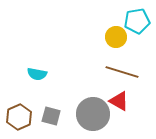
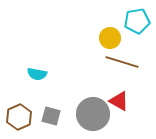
yellow circle: moved 6 px left, 1 px down
brown line: moved 10 px up
